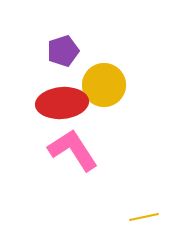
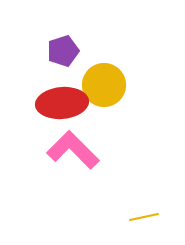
pink L-shape: rotated 12 degrees counterclockwise
